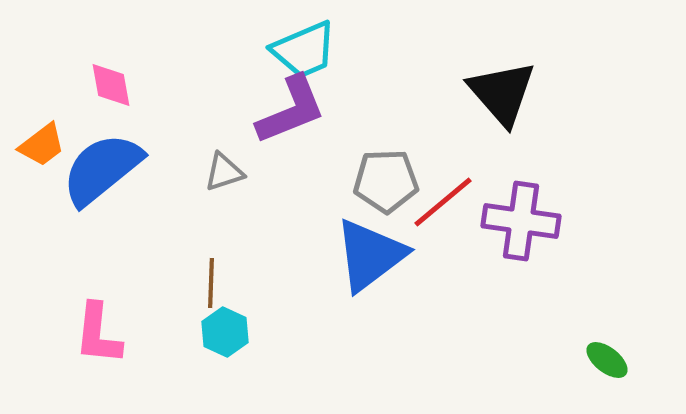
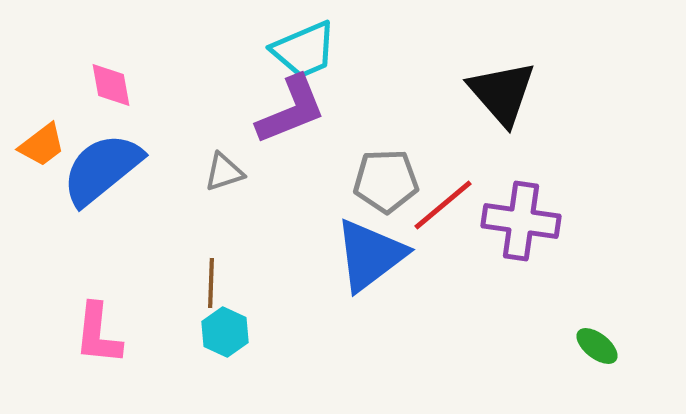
red line: moved 3 px down
green ellipse: moved 10 px left, 14 px up
